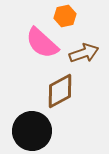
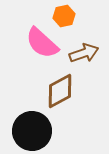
orange hexagon: moved 1 px left
